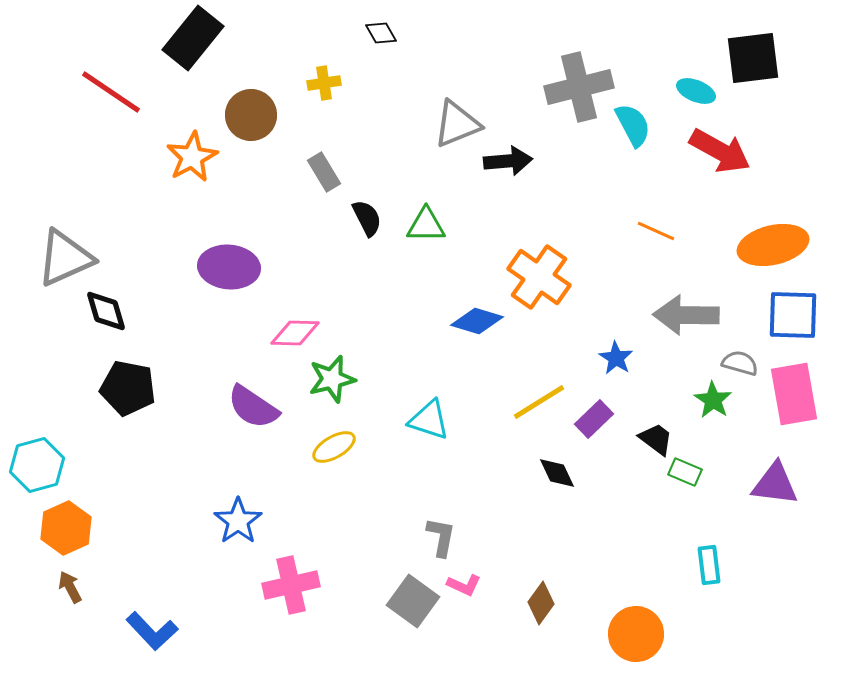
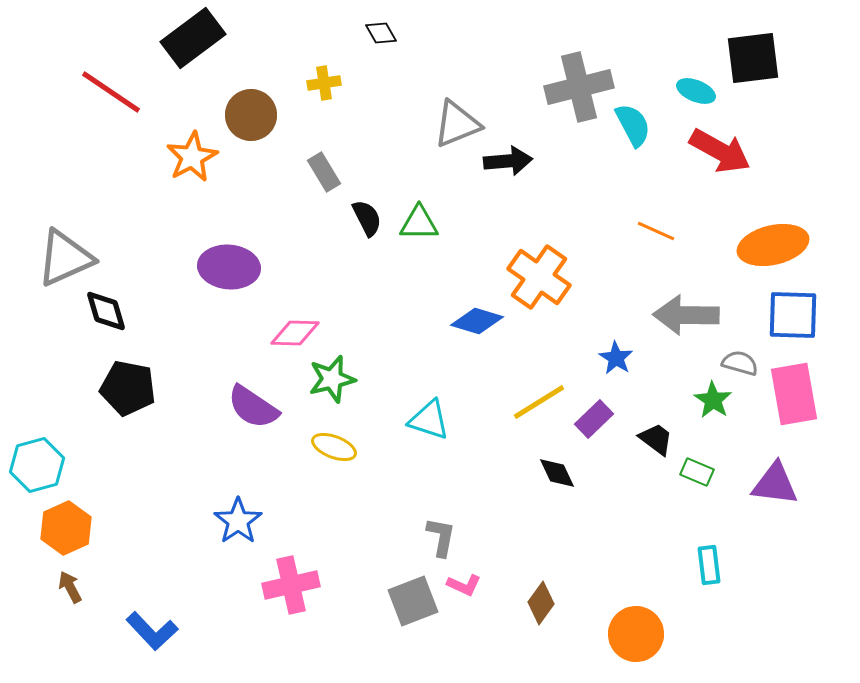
black rectangle at (193, 38): rotated 14 degrees clockwise
green triangle at (426, 225): moved 7 px left, 2 px up
yellow ellipse at (334, 447): rotated 51 degrees clockwise
green rectangle at (685, 472): moved 12 px right
gray square at (413, 601): rotated 33 degrees clockwise
